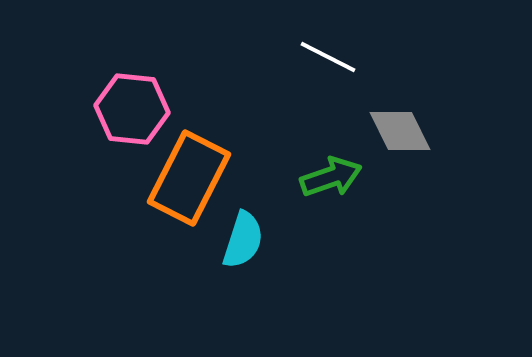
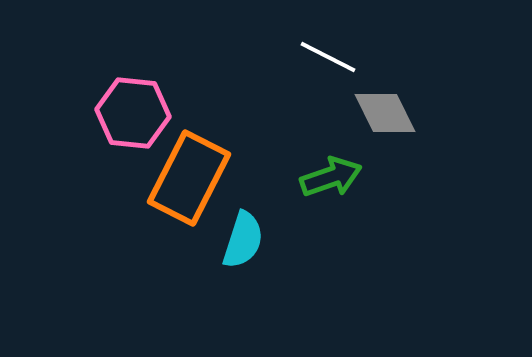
pink hexagon: moved 1 px right, 4 px down
gray diamond: moved 15 px left, 18 px up
